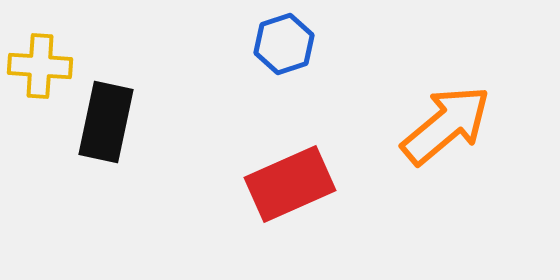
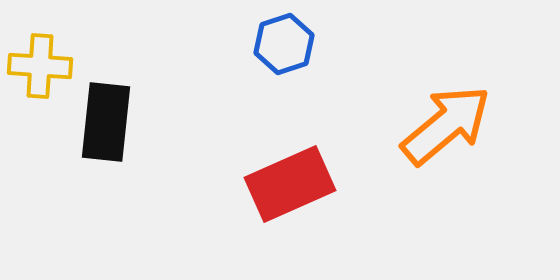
black rectangle: rotated 6 degrees counterclockwise
